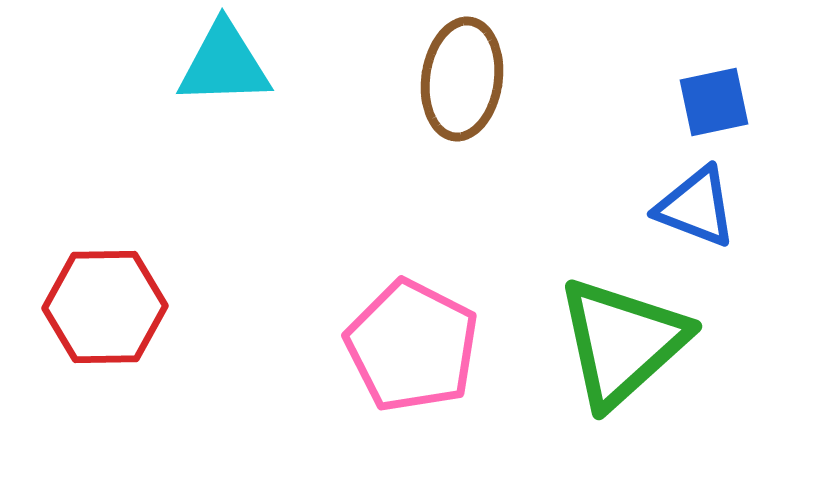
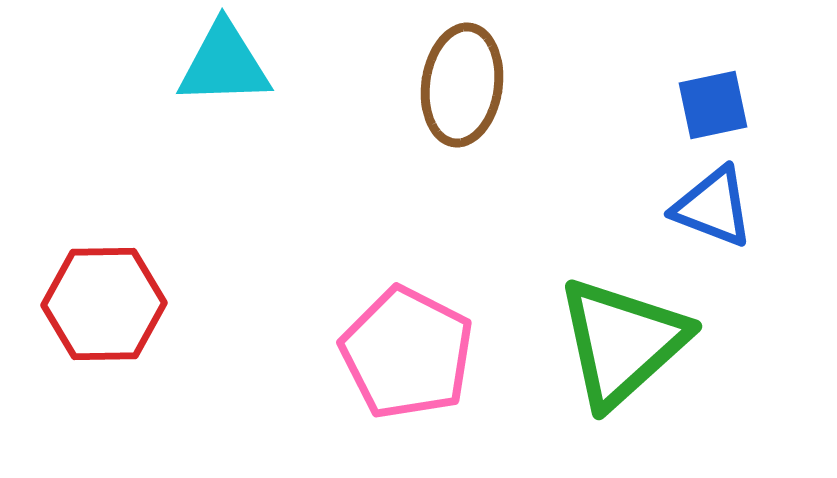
brown ellipse: moved 6 px down
blue square: moved 1 px left, 3 px down
blue triangle: moved 17 px right
red hexagon: moved 1 px left, 3 px up
pink pentagon: moved 5 px left, 7 px down
